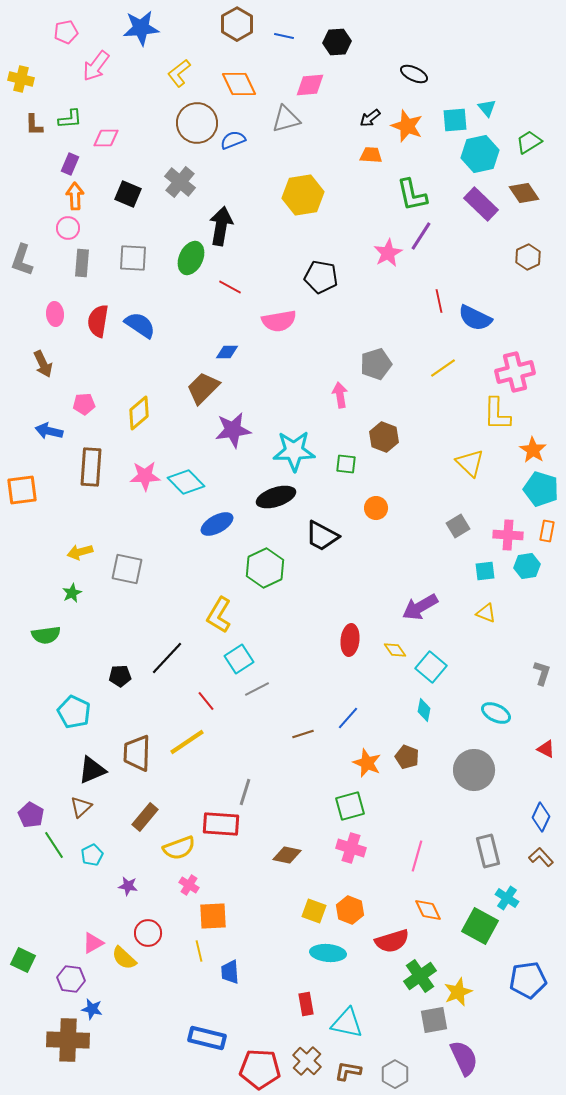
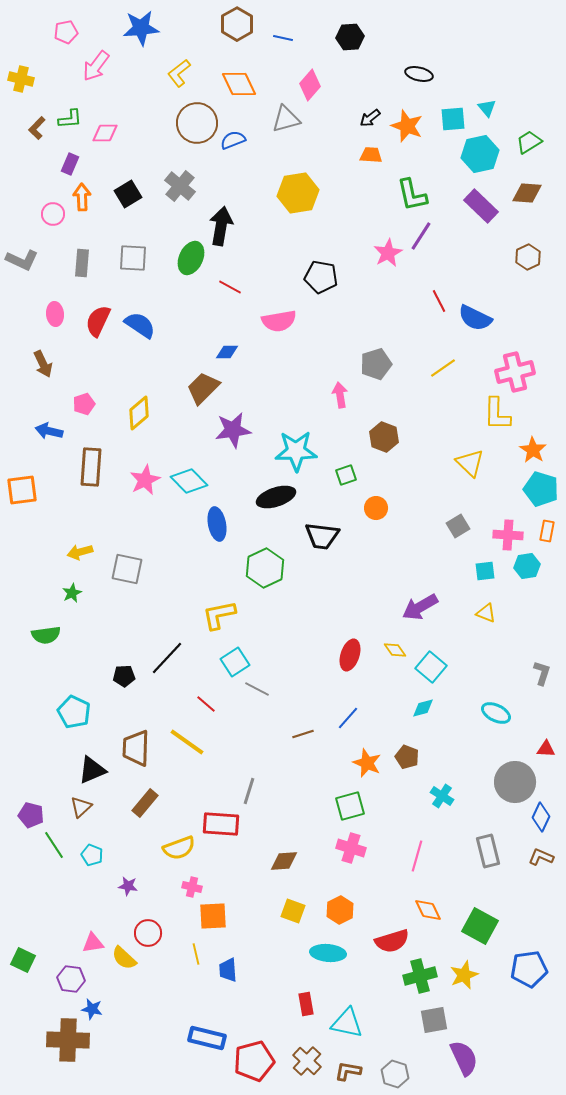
blue line at (284, 36): moved 1 px left, 2 px down
black hexagon at (337, 42): moved 13 px right, 5 px up
black ellipse at (414, 74): moved 5 px right; rotated 12 degrees counterclockwise
pink diamond at (310, 85): rotated 44 degrees counterclockwise
cyan square at (455, 120): moved 2 px left, 1 px up
brown L-shape at (34, 125): moved 3 px right, 3 px down; rotated 45 degrees clockwise
pink diamond at (106, 138): moved 1 px left, 5 px up
gray cross at (180, 182): moved 4 px down
brown diamond at (524, 193): moved 3 px right; rotated 52 degrees counterclockwise
black square at (128, 194): rotated 36 degrees clockwise
yellow hexagon at (303, 195): moved 5 px left, 2 px up
orange arrow at (75, 196): moved 7 px right, 1 px down
purple rectangle at (481, 204): moved 2 px down
pink circle at (68, 228): moved 15 px left, 14 px up
gray L-shape at (22, 260): rotated 84 degrees counterclockwise
red line at (439, 301): rotated 15 degrees counterclockwise
red semicircle at (98, 321): rotated 16 degrees clockwise
pink pentagon at (84, 404): rotated 15 degrees counterclockwise
cyan star at (294, 451): moved 2 px right
green square at (346, 464): moved 11 px down; rotated 25 degrees counterclockwise
pink star at (145, 476): moved 4 px down; rotated 24 degrees counterclockwise
cyan diamond at (186, 482): moved 3 px right, 1 px up
blue ellipse at (217, 524): rotated 72 degrees counterclockwise
black trapezoid at (322, 536): rotated 21 degrees counterclockwise
yellow L-shape at (219, 615): rotated 48 degrees clockwise
red ellipse at (350, 640): moved 15 px down; rotated 12 degrees clockwise
cyan square at (239, 659): moved 4 px left, 3 px down
black pentagon at (120, 676): moved 4 px right
gray line at (257, 689): rotated 55 degrees clockwise
red line at (206, 701): moved 3 px down; rotated 10 degrees counterclockwise
cyan diamond at (424, 710): moved 1 px left, 2 px up; rotated 65 degrees clockwise
yellow line at (187, 742): rotated 69 degrees clockwise
red triangle at (546, 749): rotated 24 degrees counterclockwise
brown trapezoid at (137, 753): moved 1 px left, 5 px up
gray circle at (474, 770): moved 41 px right, 12 px down
gray line at (245, 792): moved 4 px right, 1 px up
purple pentagon at (31, 815): rotated 15 degrees counterclockwise
brown rectangle at (145, 817): moved 14 px up
cyan pentagon at (92, 855): rotated 25 degrees counterclockwise
brown diamond at (287, 855): moved 3 px left, 6 px down; rotated 16 degrees counterclockwise
brown L-shape at (541, 857): rotated 25 degrees counterclockwise
pink cross at (189, 885): moved 3 px right, 2 px down; rotated 18 degrees counterclockwise
cyan cross at (507, 898): moved 65 px left, 102 px up
orange hexagon at (350, 910): moved 10 px left; rotated 12 degrees clockwise
yellow square at (314, 911): moved 21 px left
pink triangle at (93, 943): rotated 20 degrees clockwise
yellow line at (199, 951): moved 3 px left, 3 px down
blue trapezoid at (230, 972): moved 2 px left, 2 px up
green cross at (420, 976): rotated 20 degrees clockwise
blue pentagon at (528, 980): moved 1 px right, 11 px up
yellow star at (458, 992): moved 6 px right, 17 px up
red pentagon at (260, 1069): moved 6 px left, 8 px up; rotated 18 degrees counterclockwise
gray hexagon at (395, 1074): rotated 12 degrees counterclockwise
